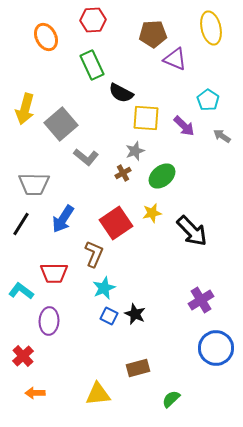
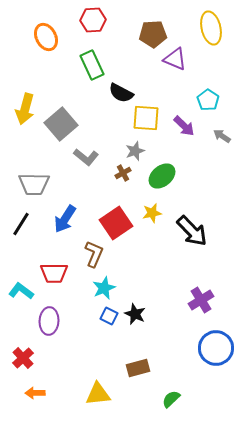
blue arrow: moved 2 px right
red cross: moved 2 px down
